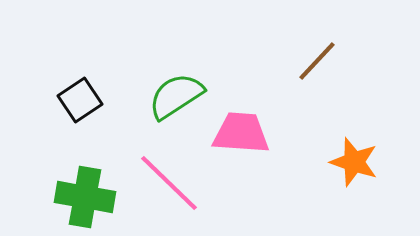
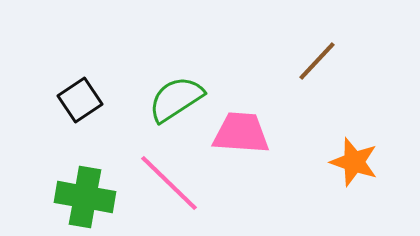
green semicircle: moved 3 px down
